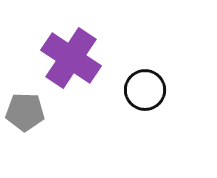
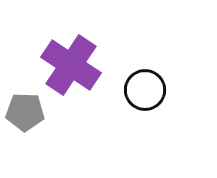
purple cross: moved 7 px down
